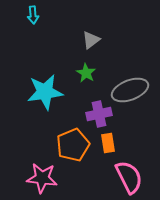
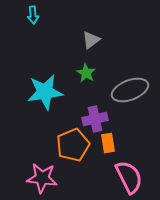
purple cross: moved 4 px left, 5 px down
